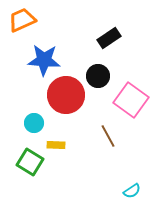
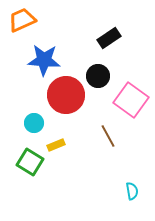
yellow rectangle: rotated 24 degrees counterclockwise
cyan semicircle: rotated 66 degrees counterclockwise
